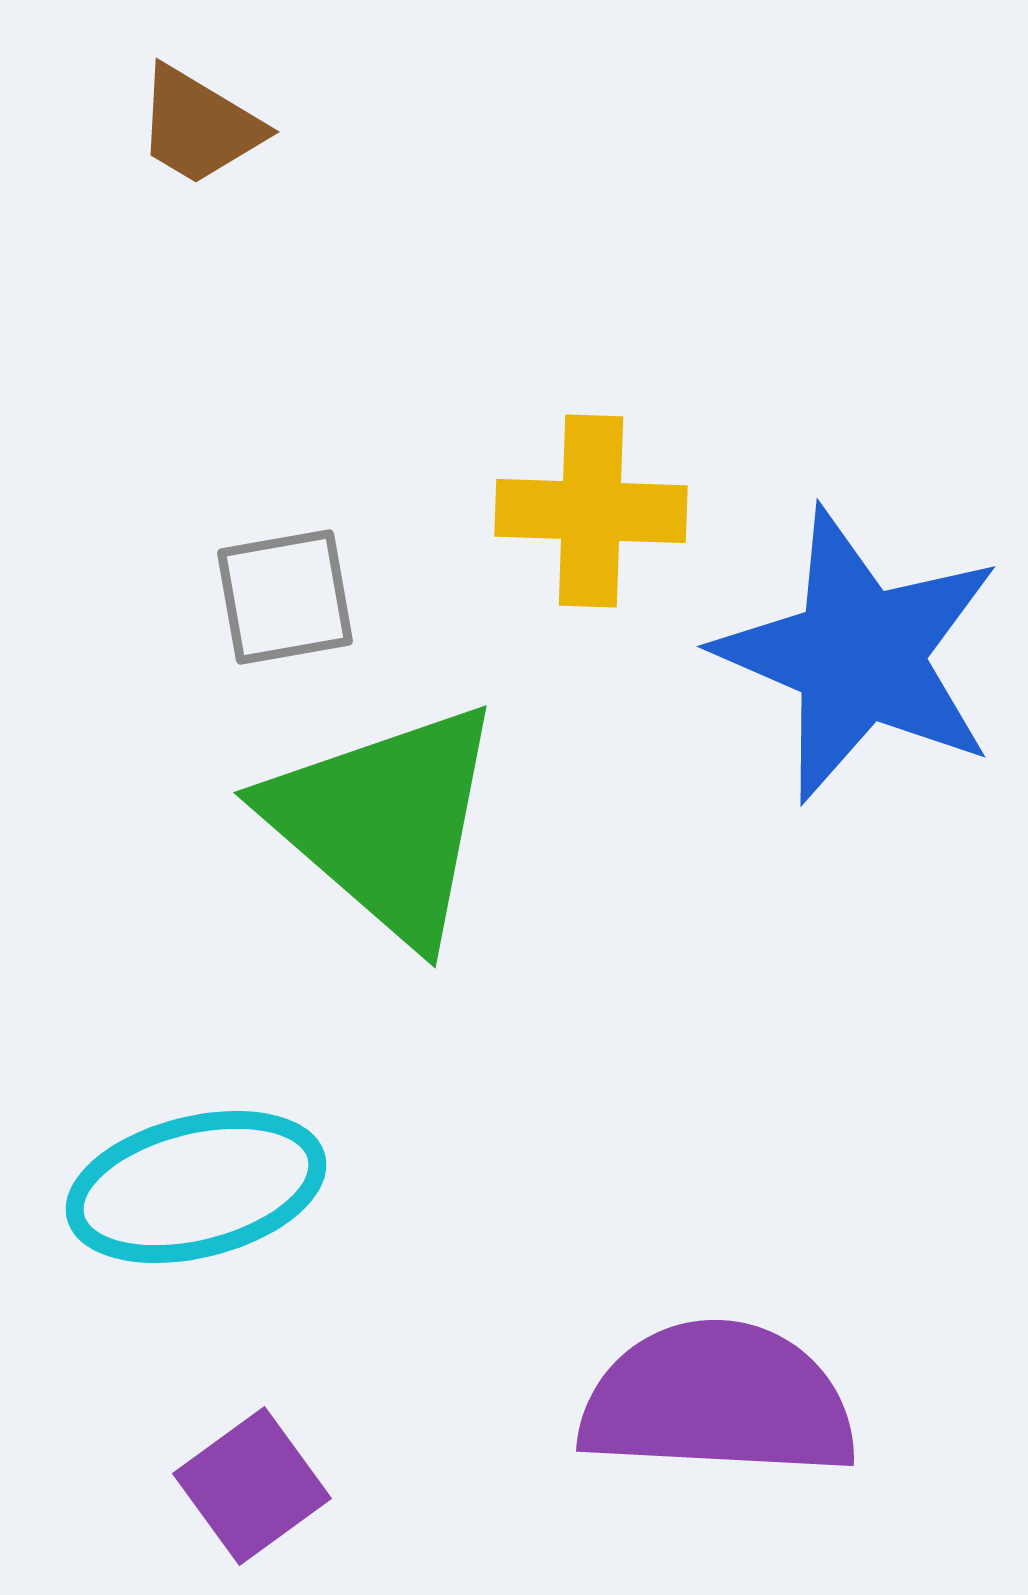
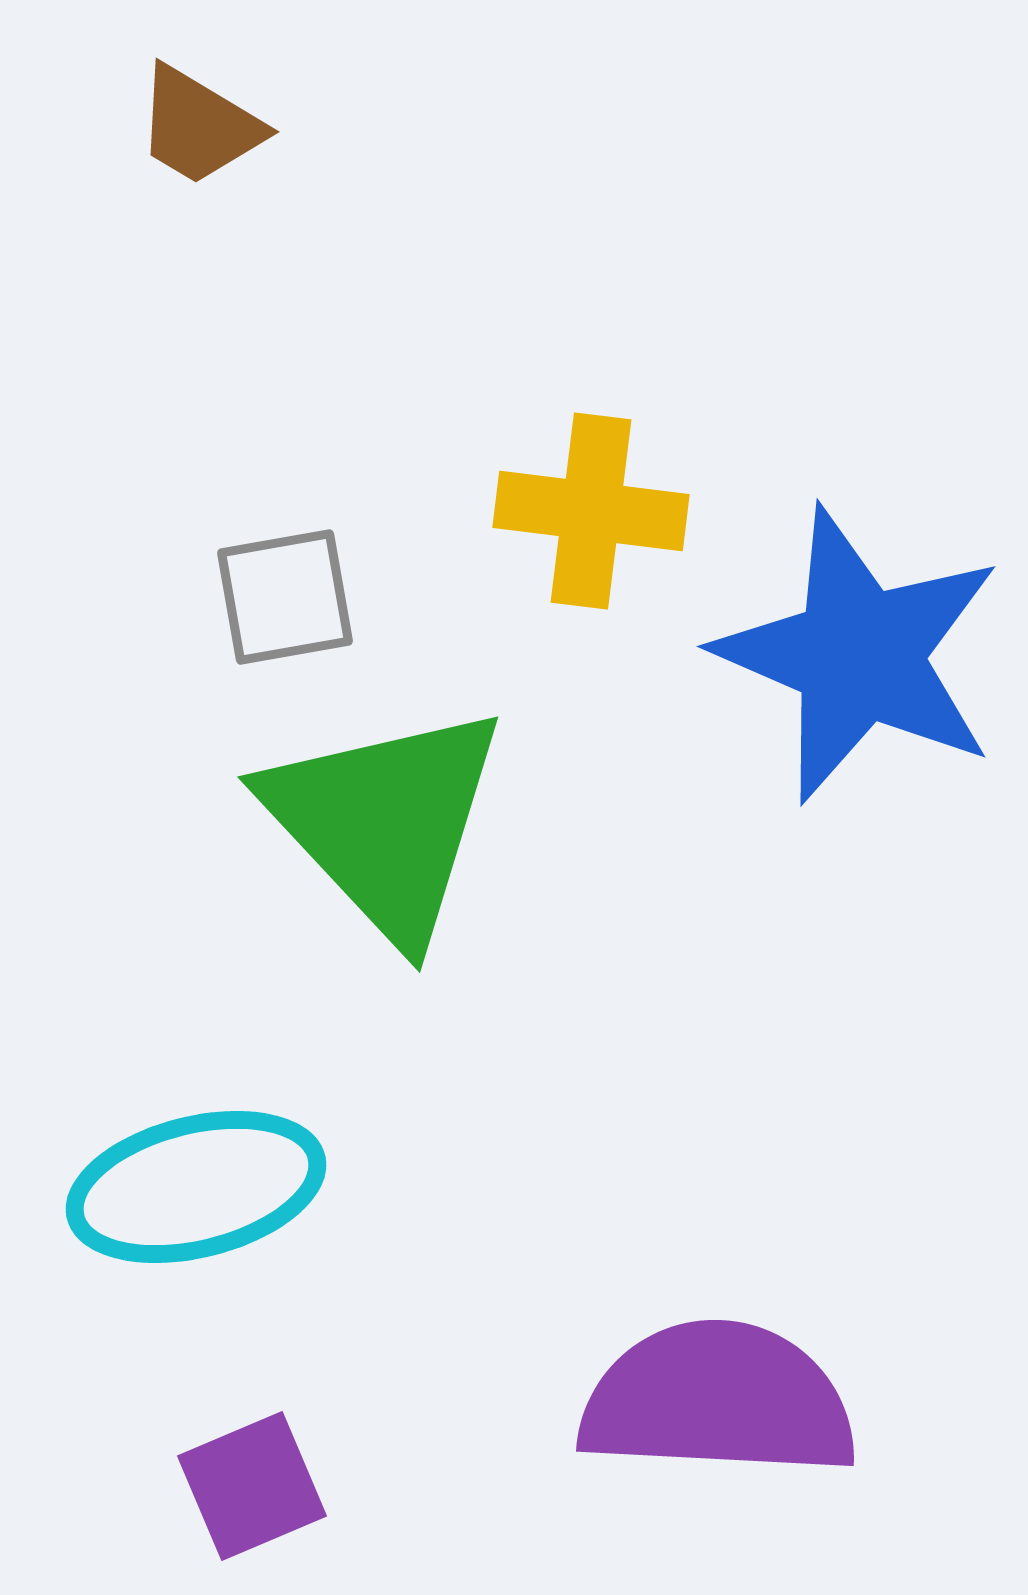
yellow cross: rotated 5 degrees clockwise
green triangle: rotated 6 degrees clockwise
purple square: rotated 13 degrees clockwise
